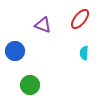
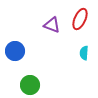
red ellipse: rotated 15 degrees counterclockwise
purple triangle: moved 9 px right
